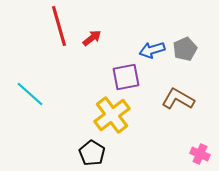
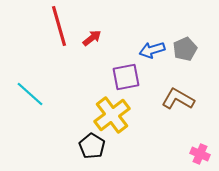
black pentagon: moved 7 px up
